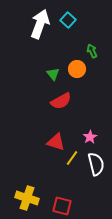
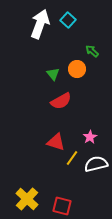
green arrow: rotated 24 degrees counterclockwise
white semicircle: rotated 90 degrees counterclockwise
yellow cross: moved 1 px down; rotated 25 degrees clockwise
